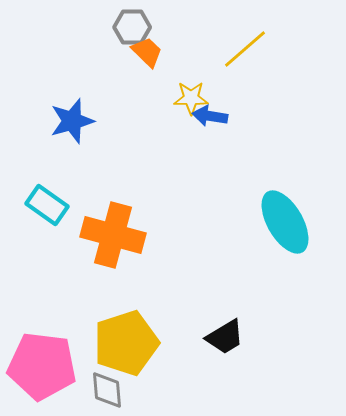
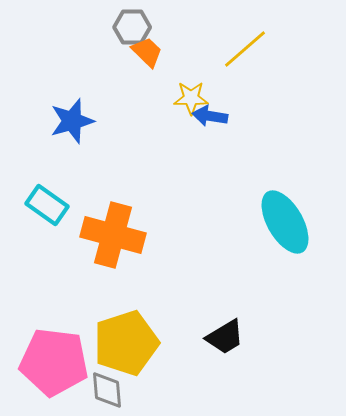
pink pentagon: moved 12 px right, 4 px up
